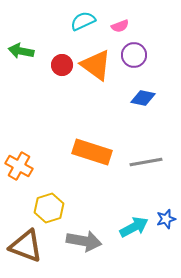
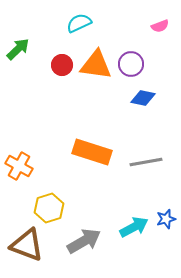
cyan semicircle: moved 4 px left, 2 px down
pink semicircle: moved 40 px right
green arrow: moved 3 px left, 2 px up; rotated 125 degrees clockwise
purple circle: moved 3 px left, 9 px down
orange triangle: rotated 28 degrees counterclockwise
gray arrow: rotated 40 degrees counterclockwise
brown triangle: moved 1 px right, 1 px up
